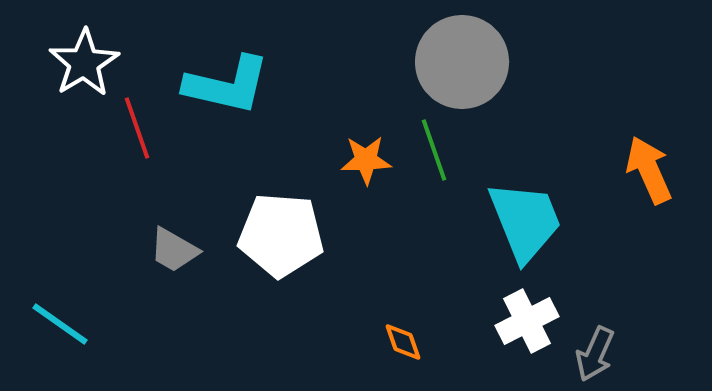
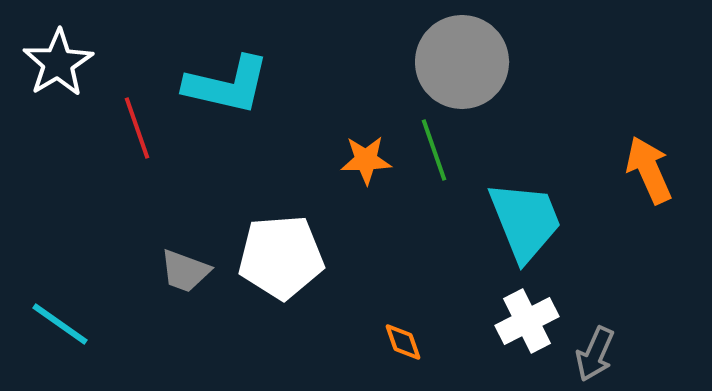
white star: moved 26 px left
white pentagon: moved 22 px down; rotated 8 degrees counterclockwise
gray trapezoid: moved 11 px right, 21 px down; rotated 10 degrees counterclockwise
